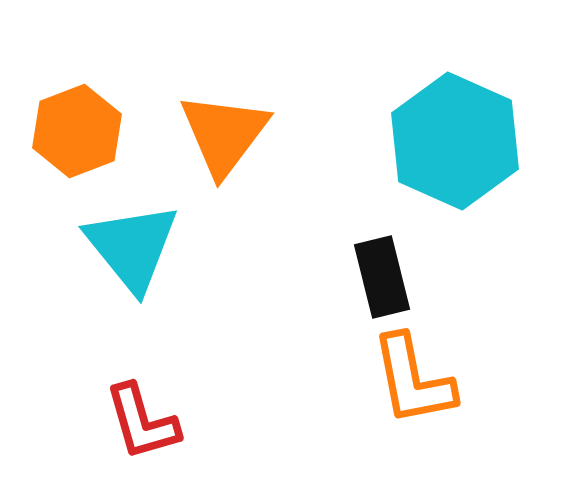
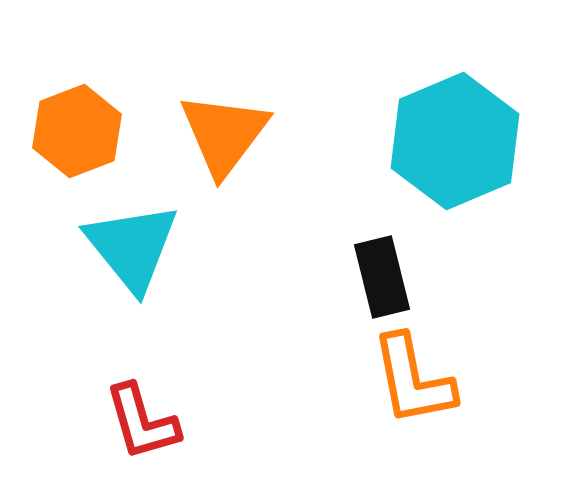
cyan hexagon: rotated 13 degrees clockwise
